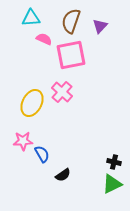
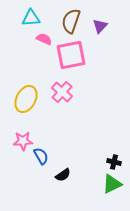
yellow ellipse: moved 6 px left, 4 px up
blue semicircle: moved 1 px left, 2 px down
